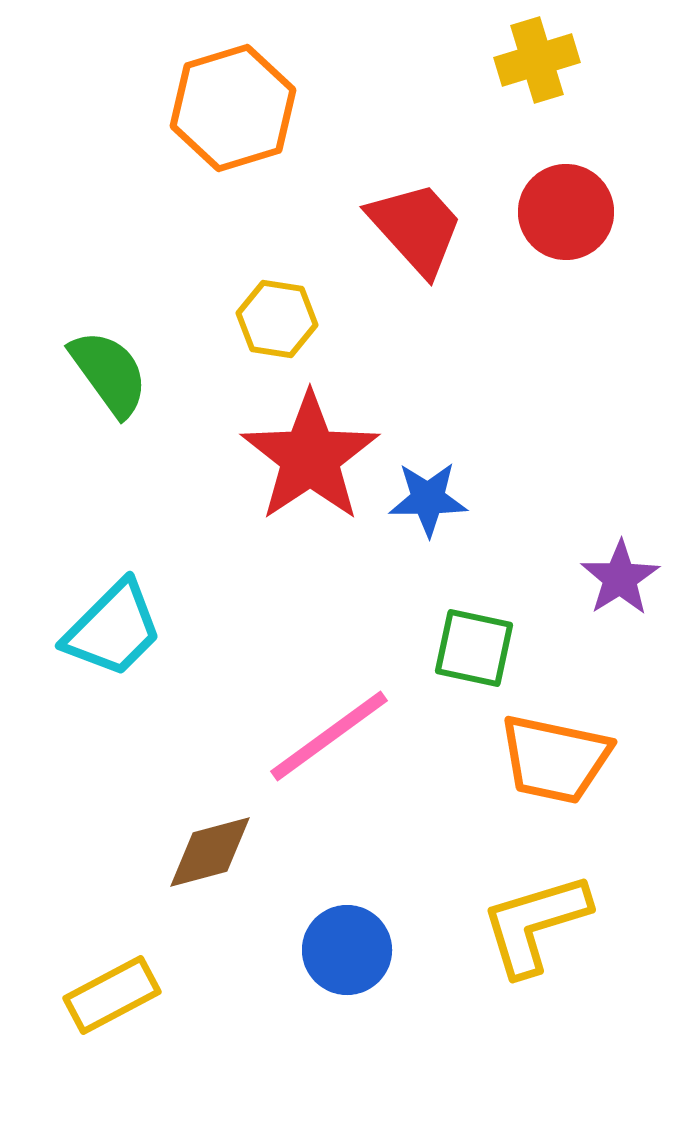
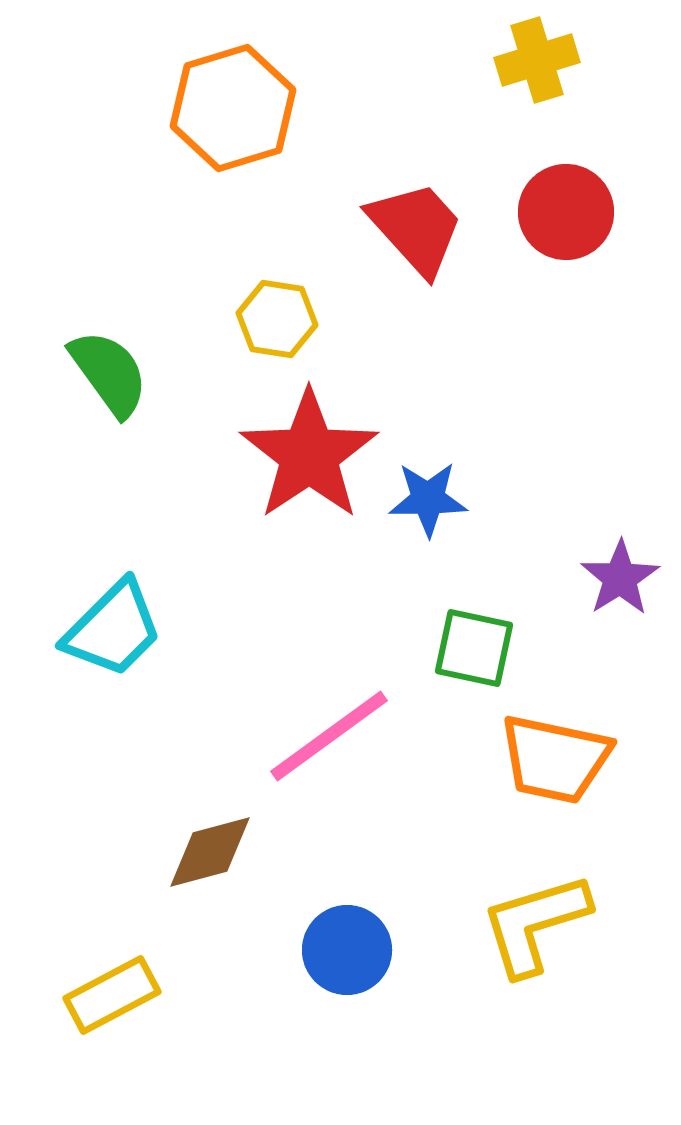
red star: moved 1 px left, 2 px up
